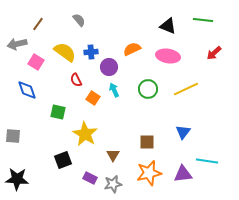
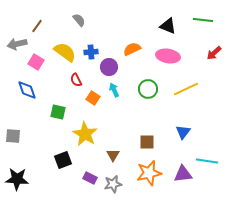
brown line: moved 1 px left, 2 px down
